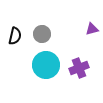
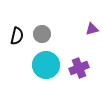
black semicircle: moved 2 px right
